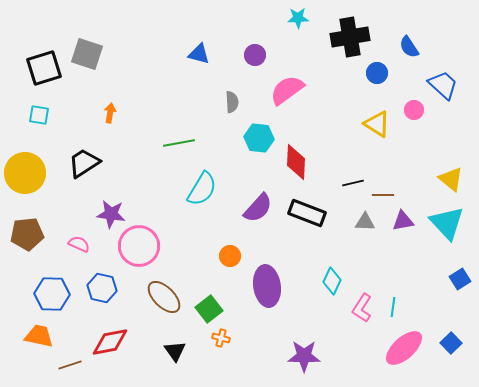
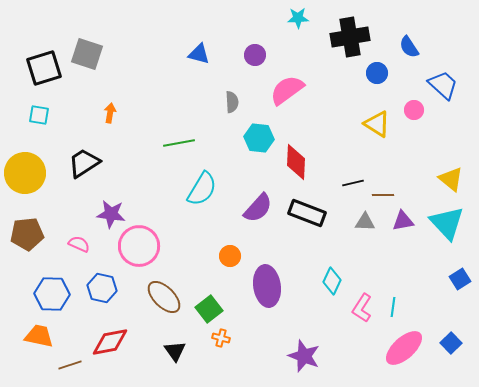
purple star at (304, 356): rotated 20 degrees clockwise
